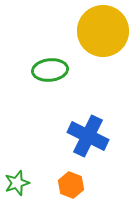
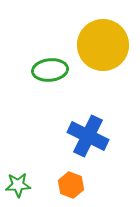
yellow circle: moved 14 px down
green star: moved 1 px right, 2 px down; rotated 15 degrees clockwise
